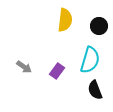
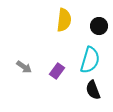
yellow semicircle: moved 1 px left
black semicircle: moved 2 px left
